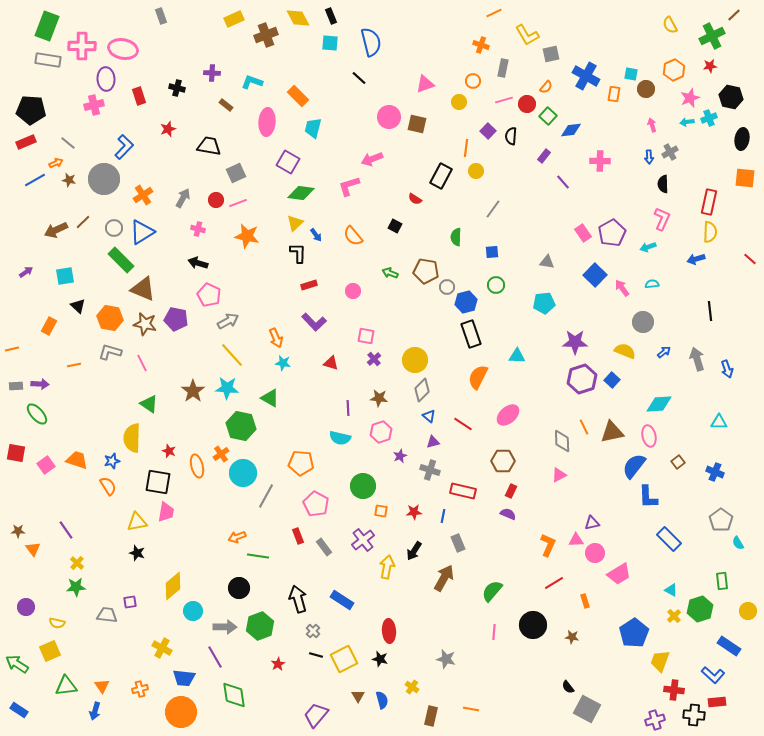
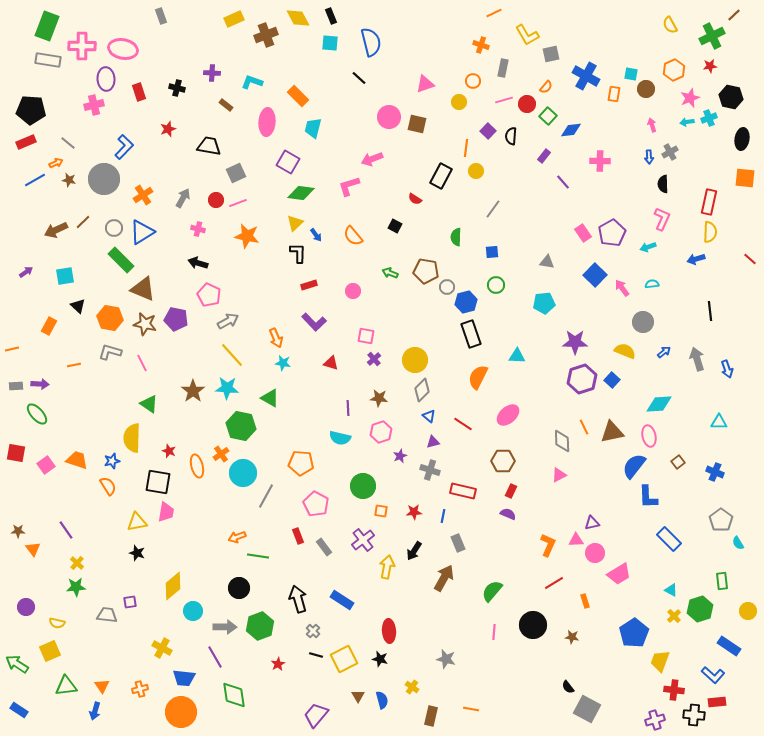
red rectangle at (139, 96): moved 4 px up
